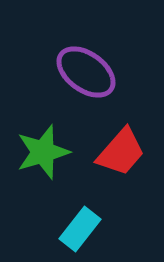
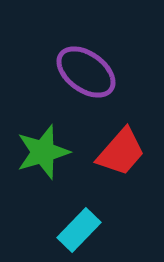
cyan rectangle: moved 1 px left, 1 px down; rotated 6 degrees clockwise
